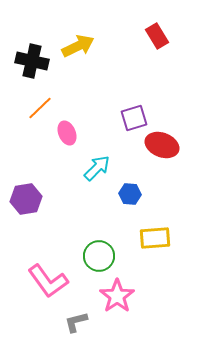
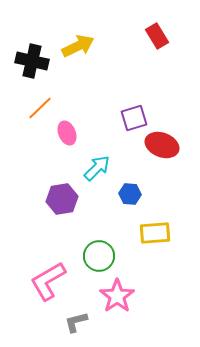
purple hexagon: moved 36 px right
yellow rectangle: moved 5 px up
pink L-shape: rotated 96 degrees clockwise
